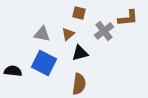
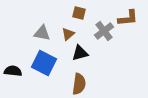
gray triangle: moved 1 px up
